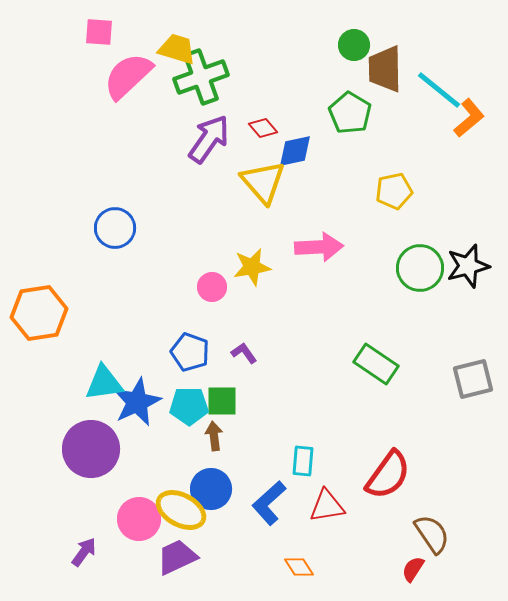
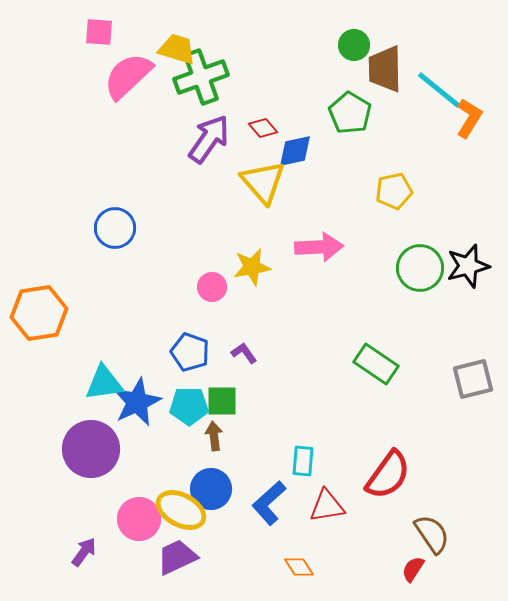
orange L-shape at (469, 118): rotated 18 degrees counterclockwise
